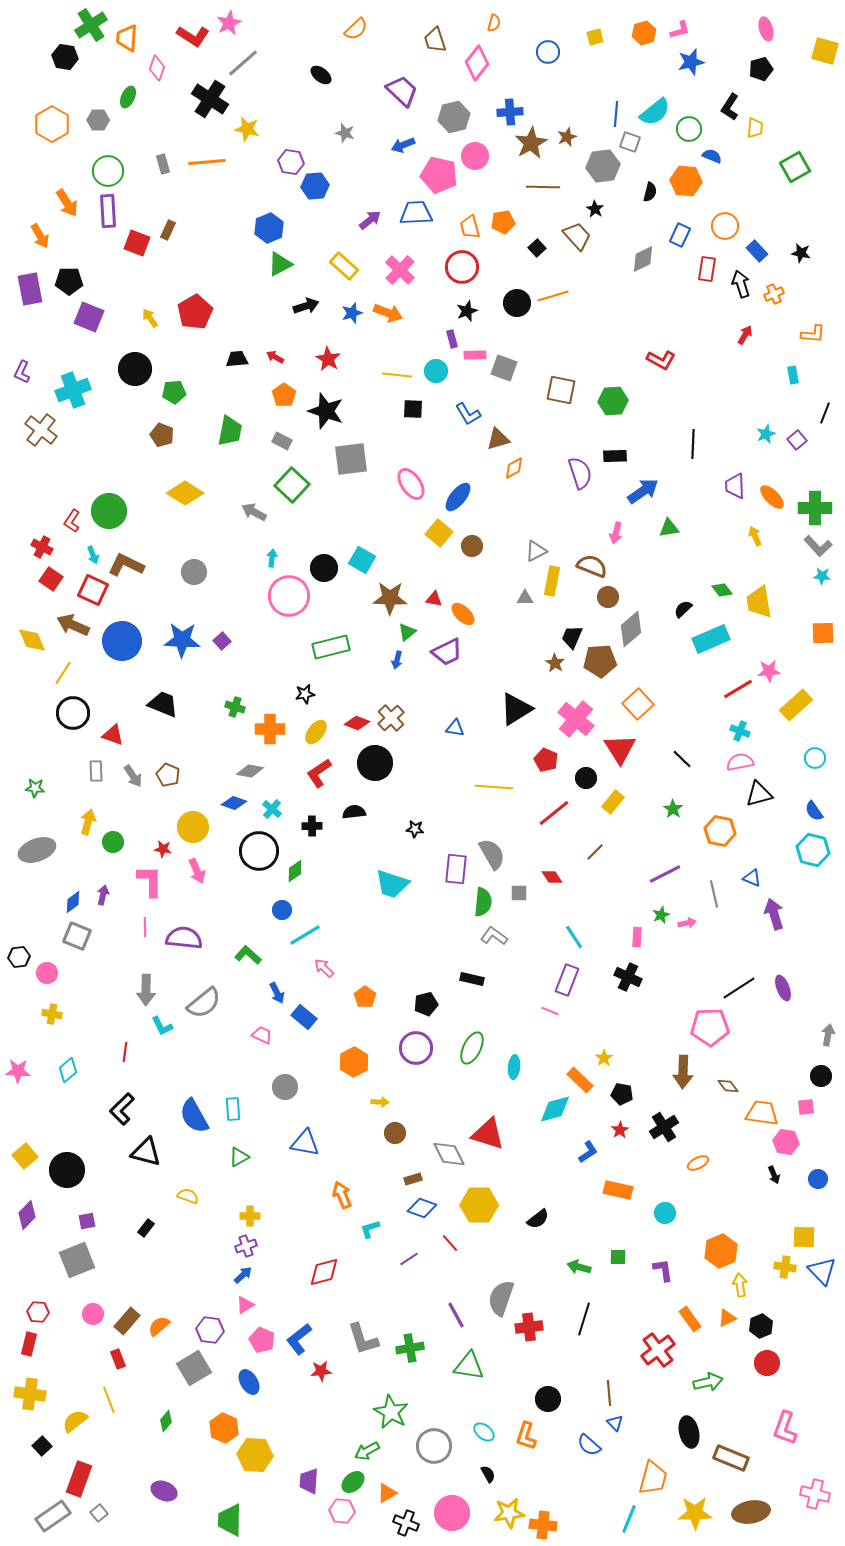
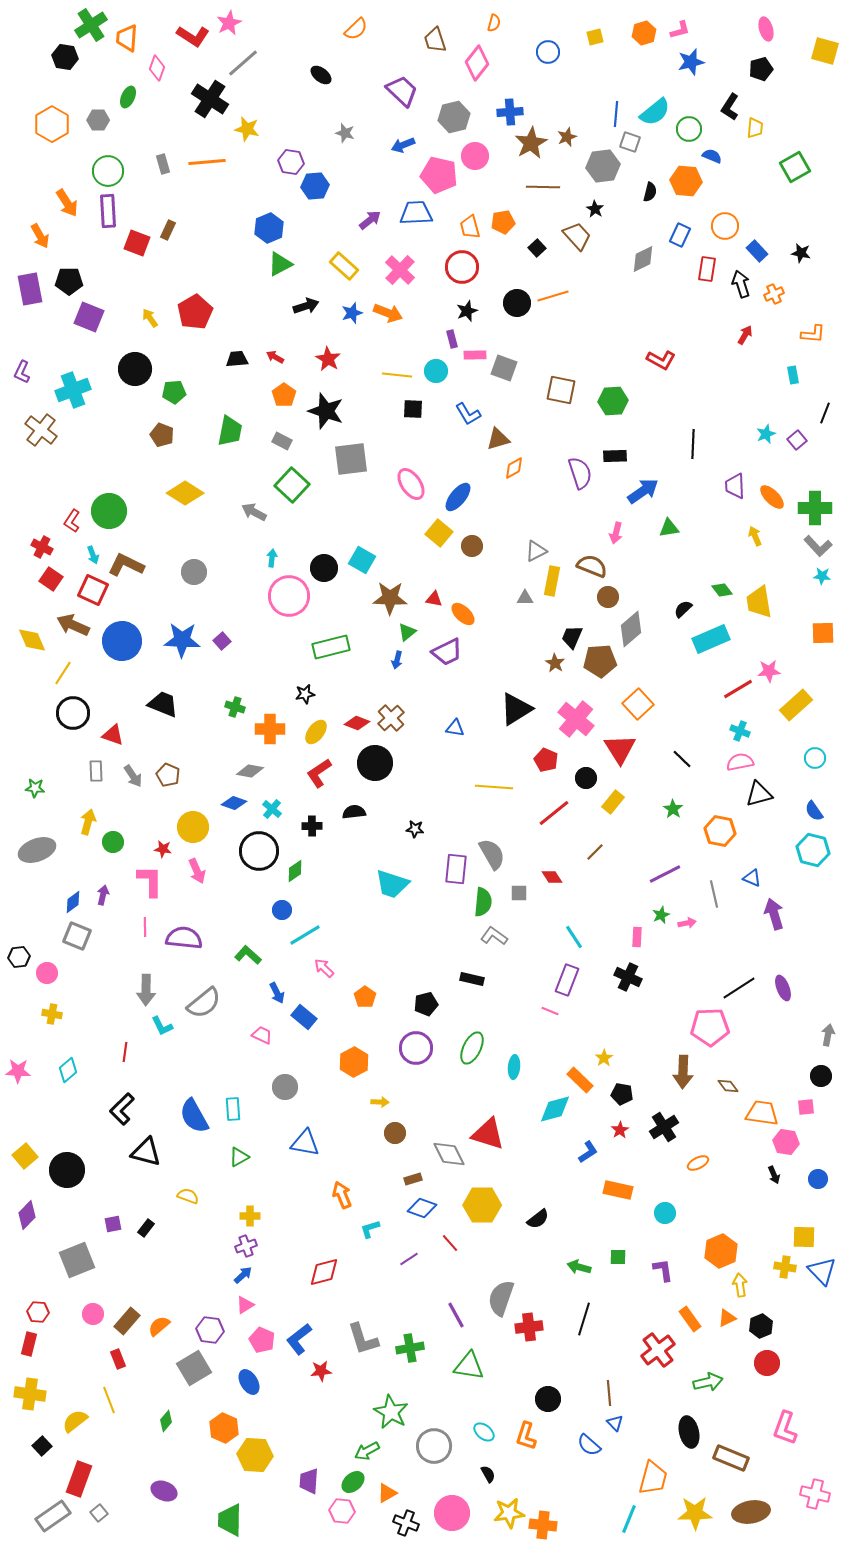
yellow hexagon at (479, 1205): moved 3 px right
purple square at (87, 1221): moved 26 px right, 3 px down
